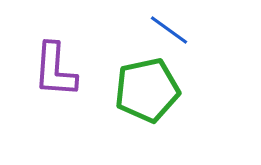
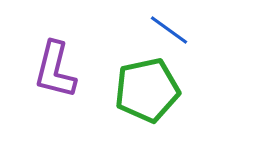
purple L-shape: rotated 10 degrees clockwise
